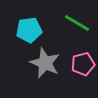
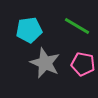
green line: moved 3 px down
pink pentagon: rotated 25 degrees clockwise
